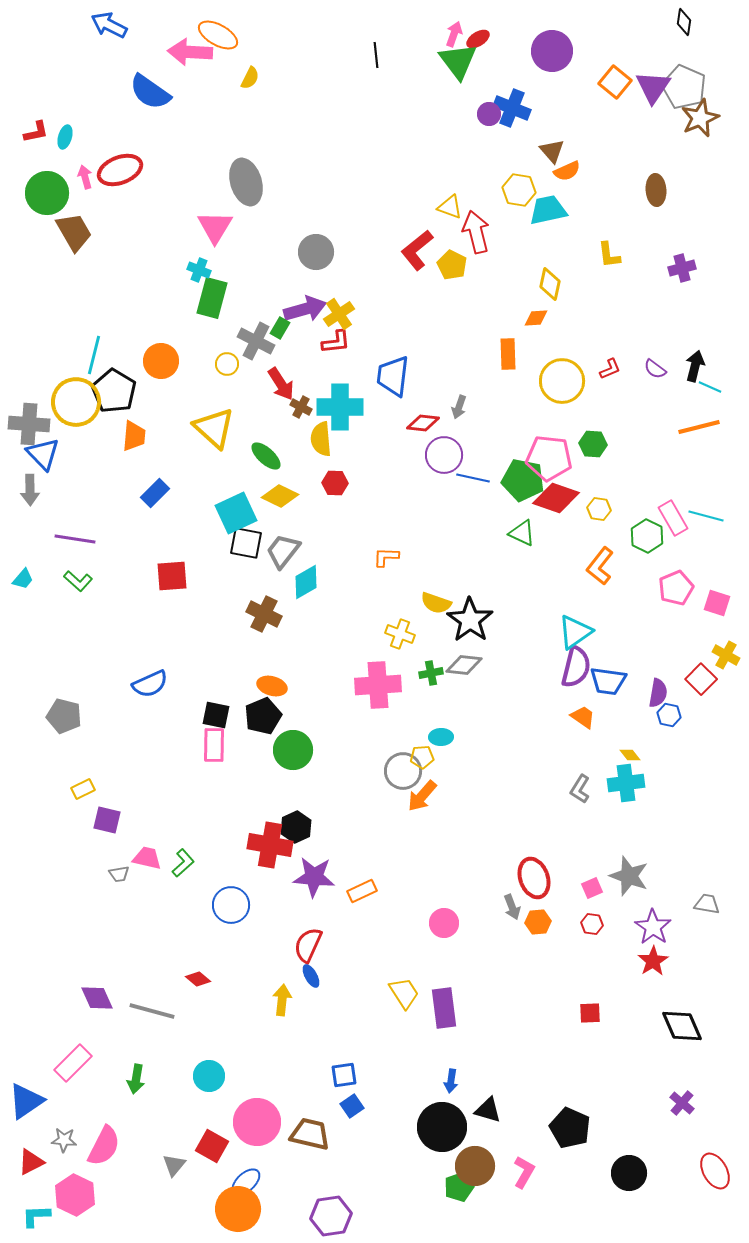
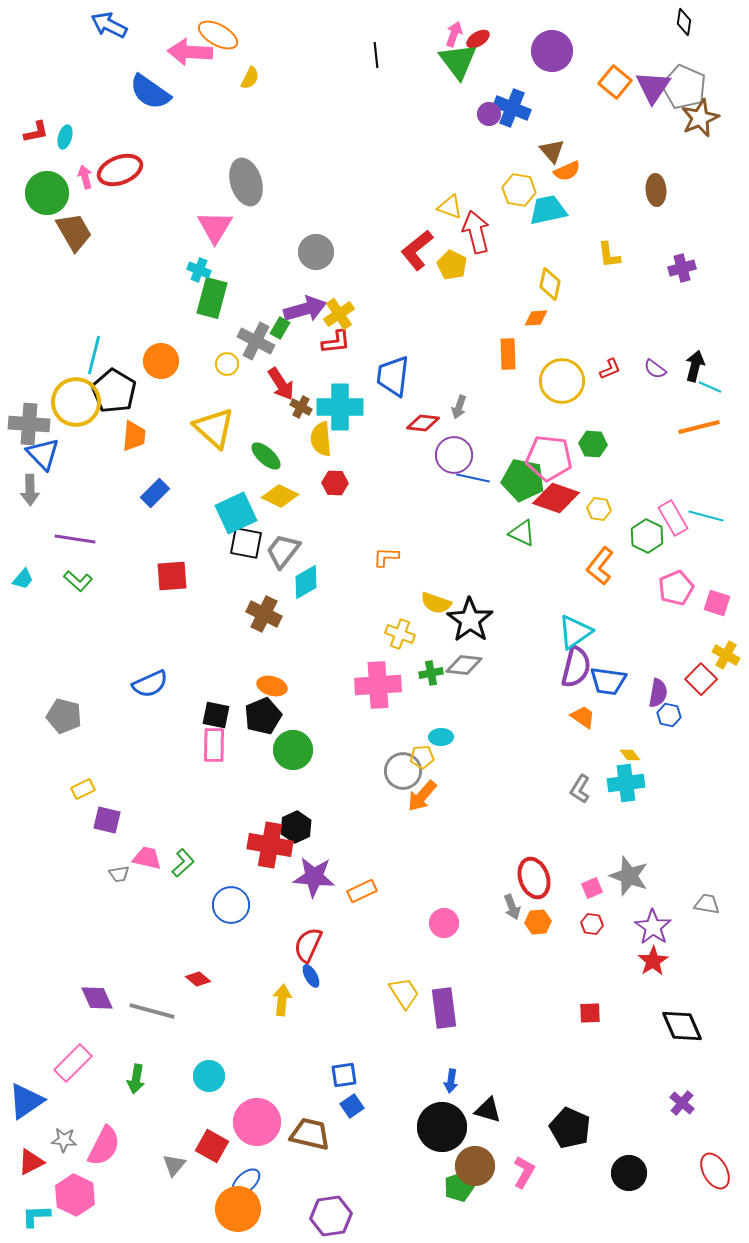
purple circle at (444, 455): moved 10 px right
